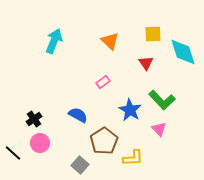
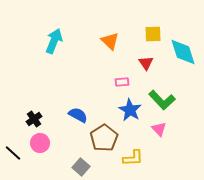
pink rectangle: moved 19 px right; rotated 32 degrees clockwise
brown pentagon: moved 3 px up
gray square: moved 1 px right, 2 px down
